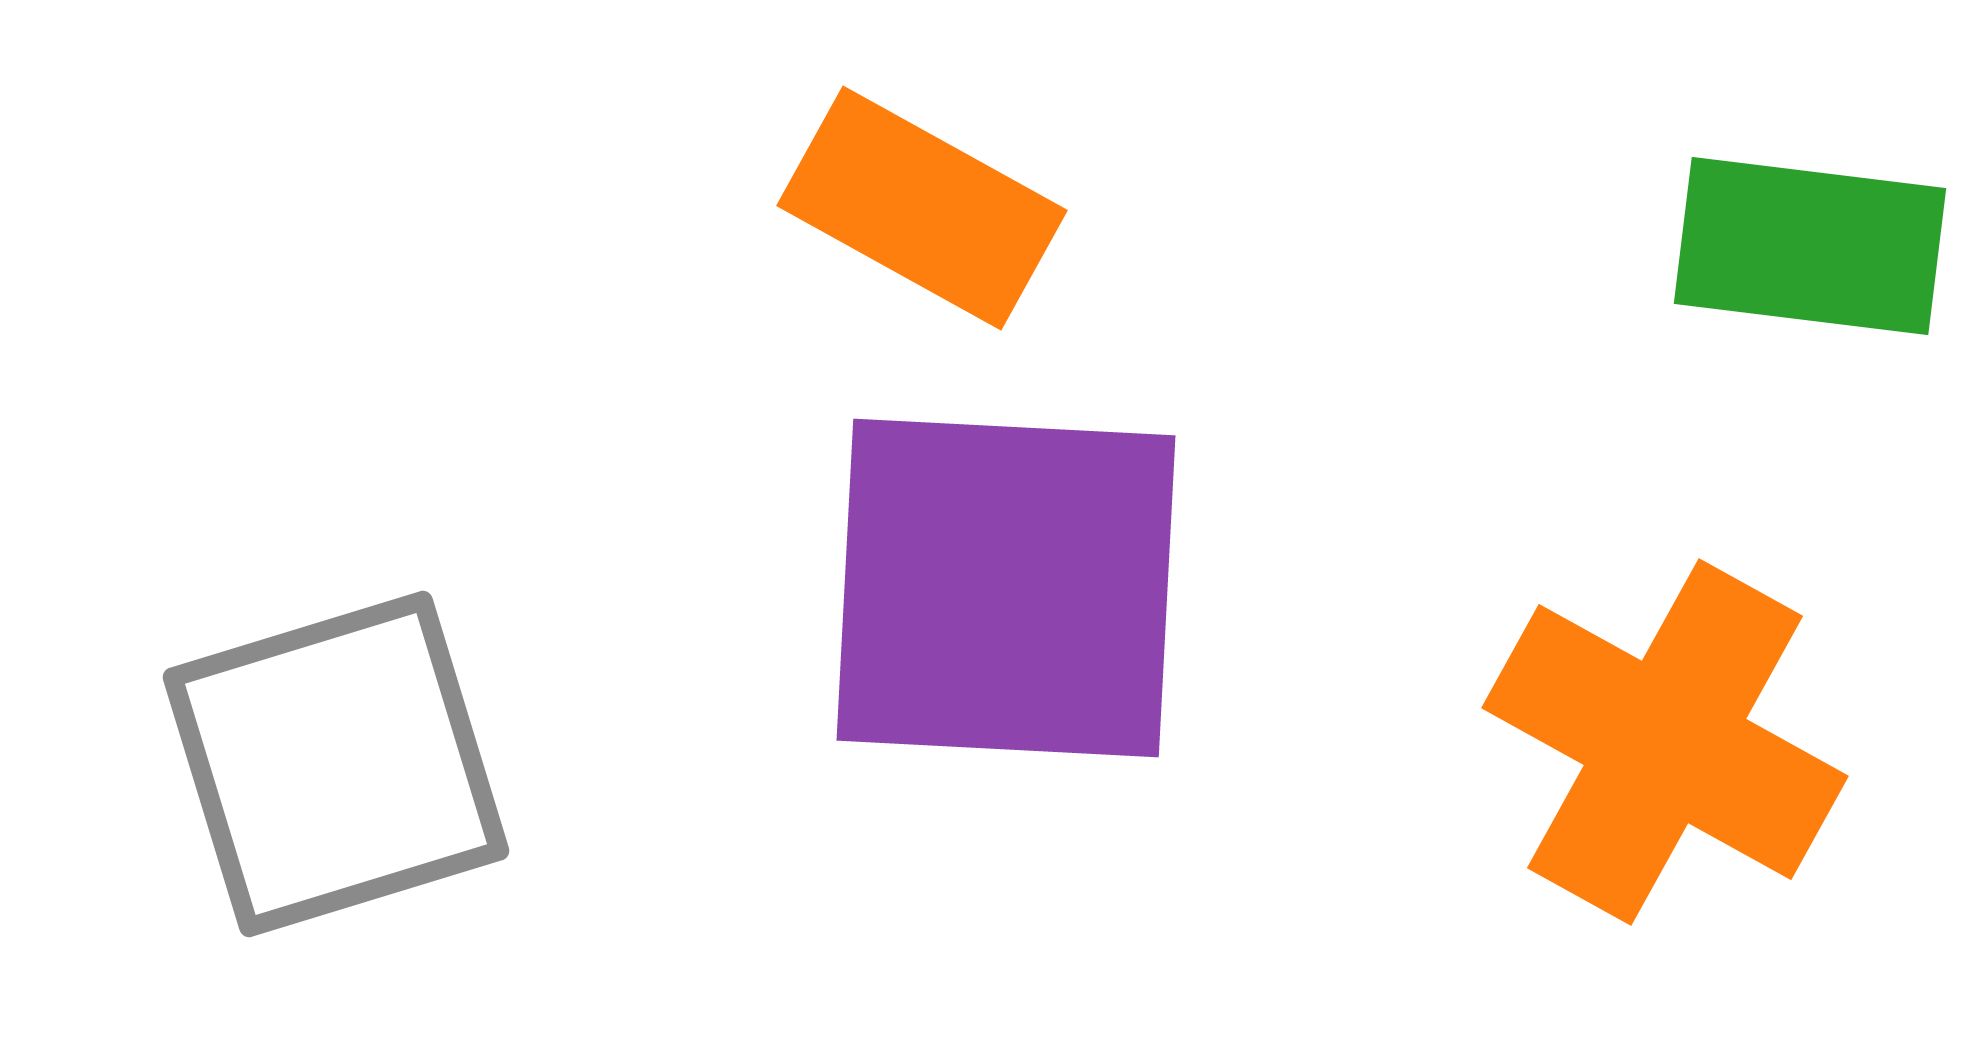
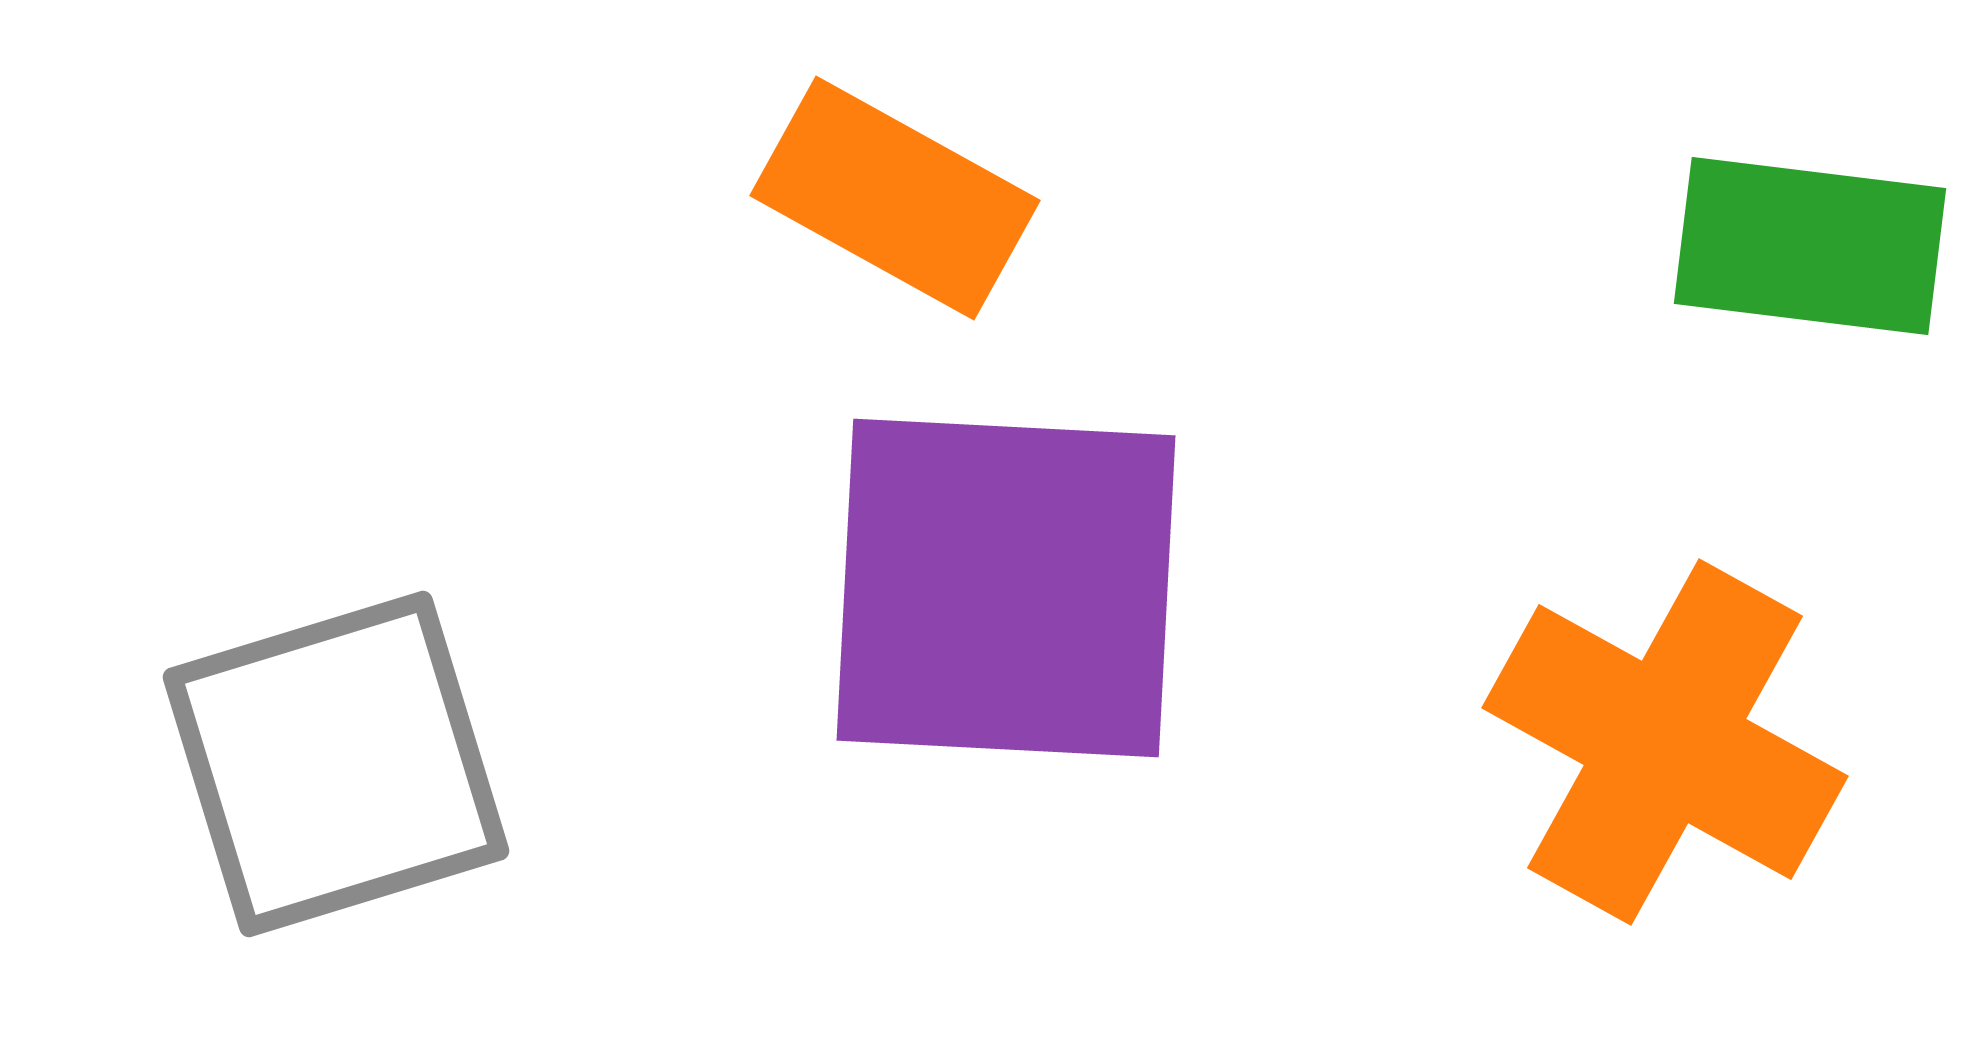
orange rectangle: moved 27 px left, 10 px up
